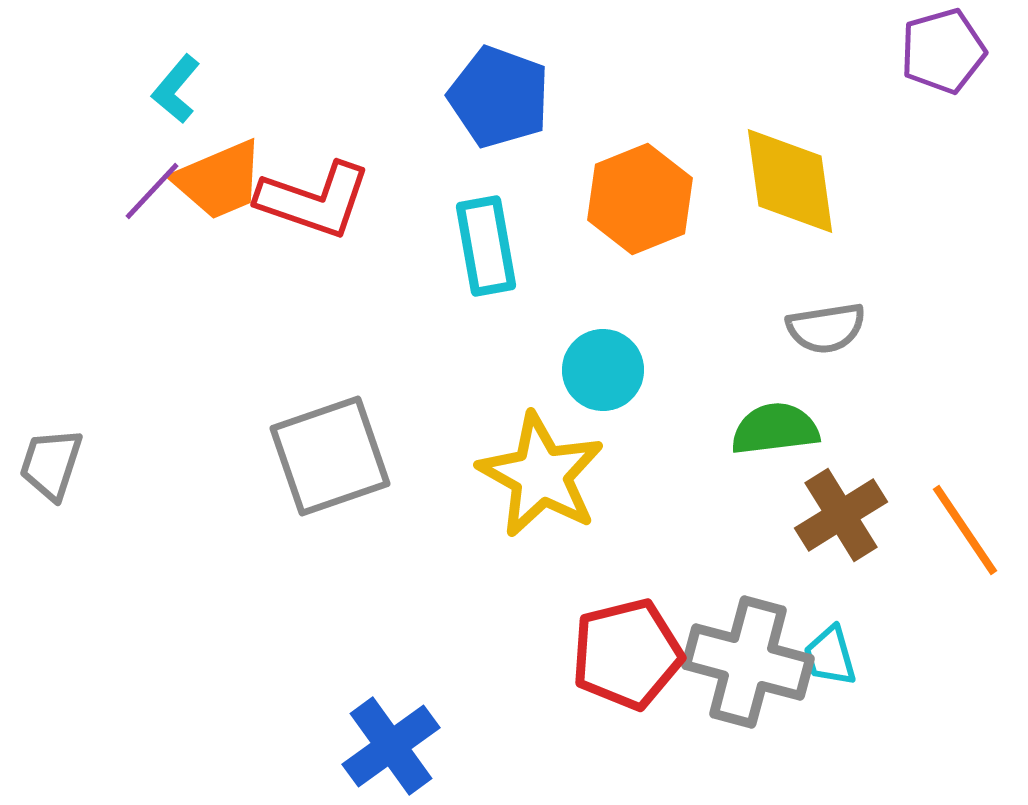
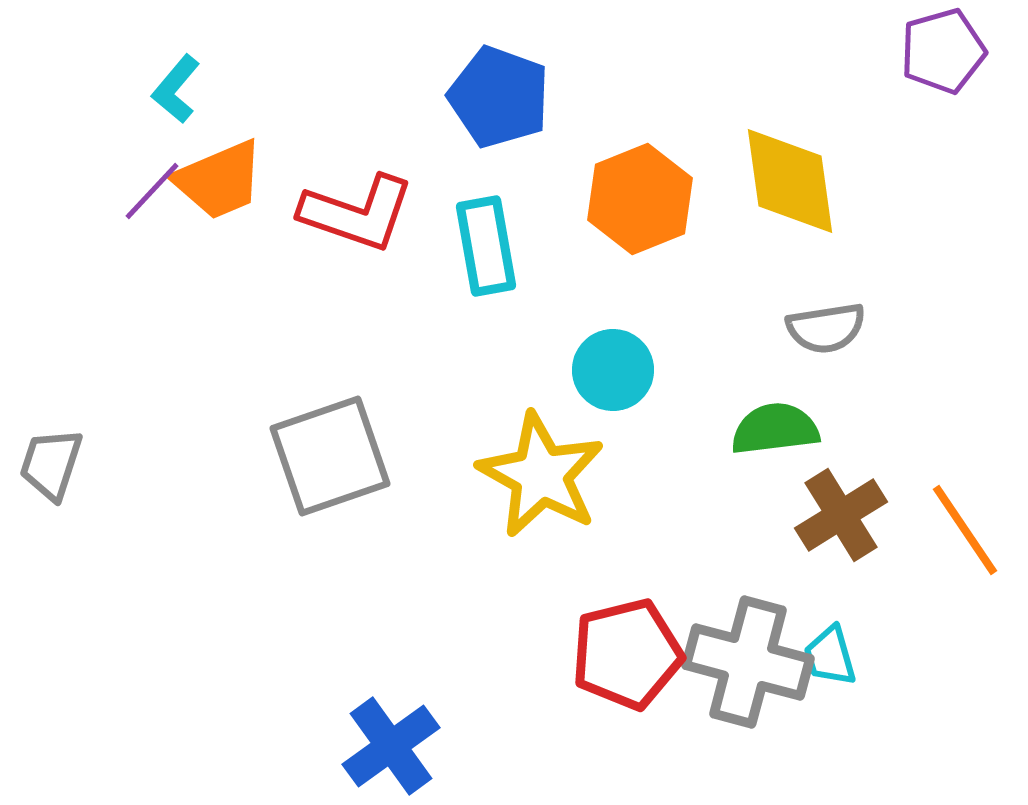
red L-shape: moved 43 px right, 13 px down
cyan circle: moved 10 px right
